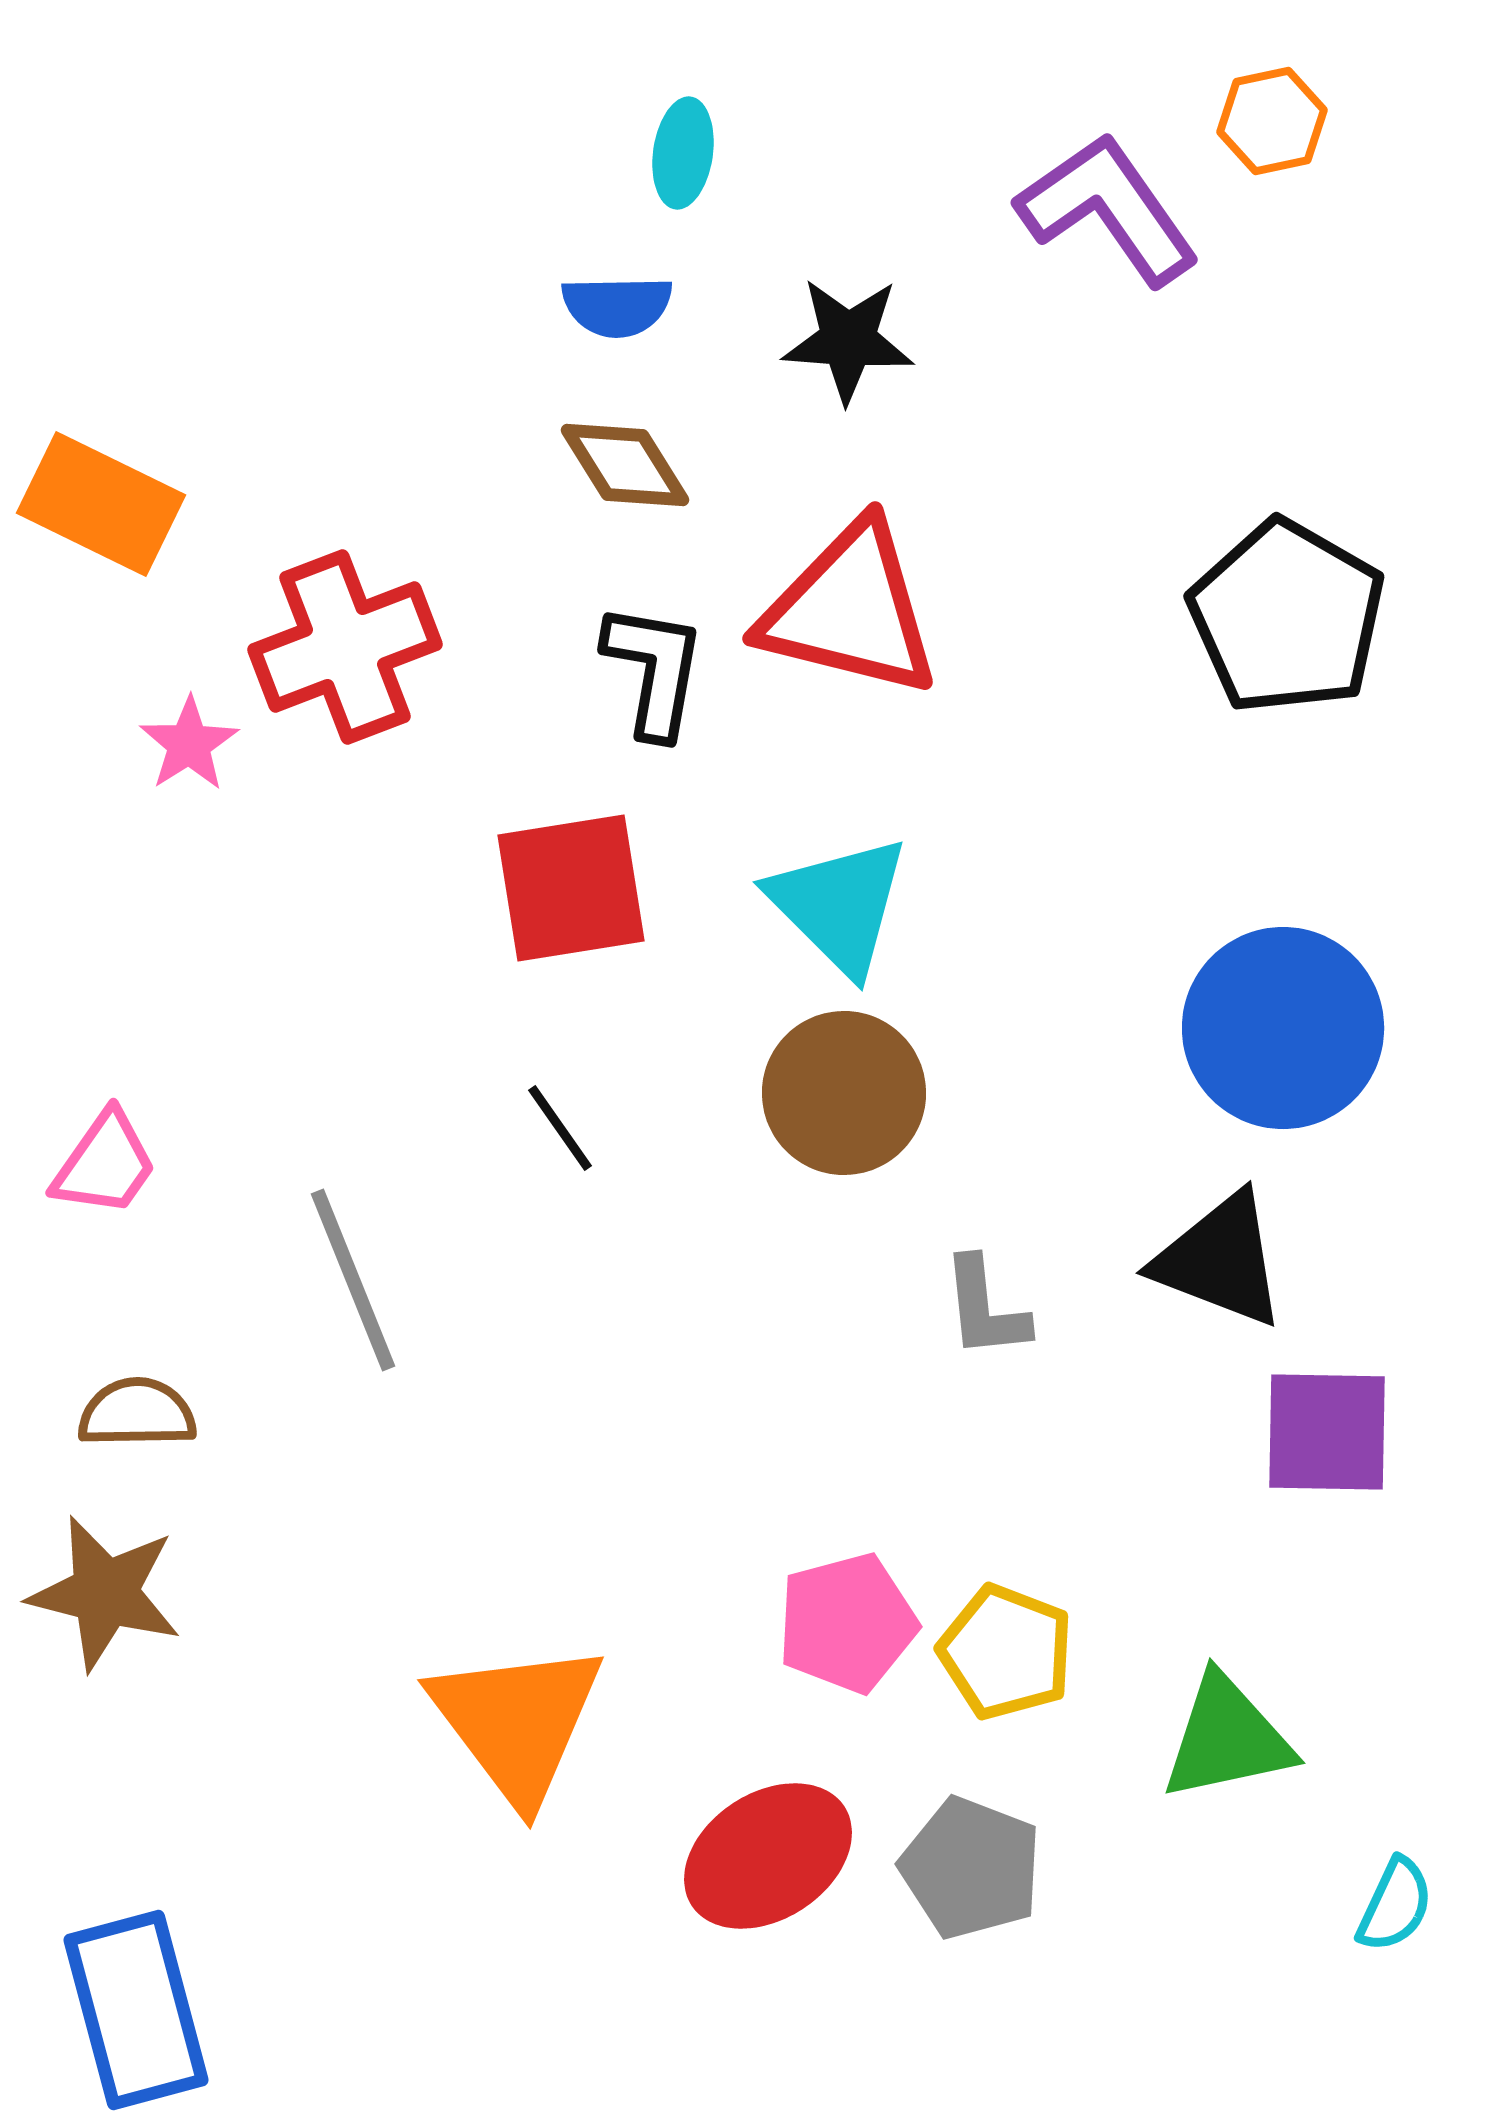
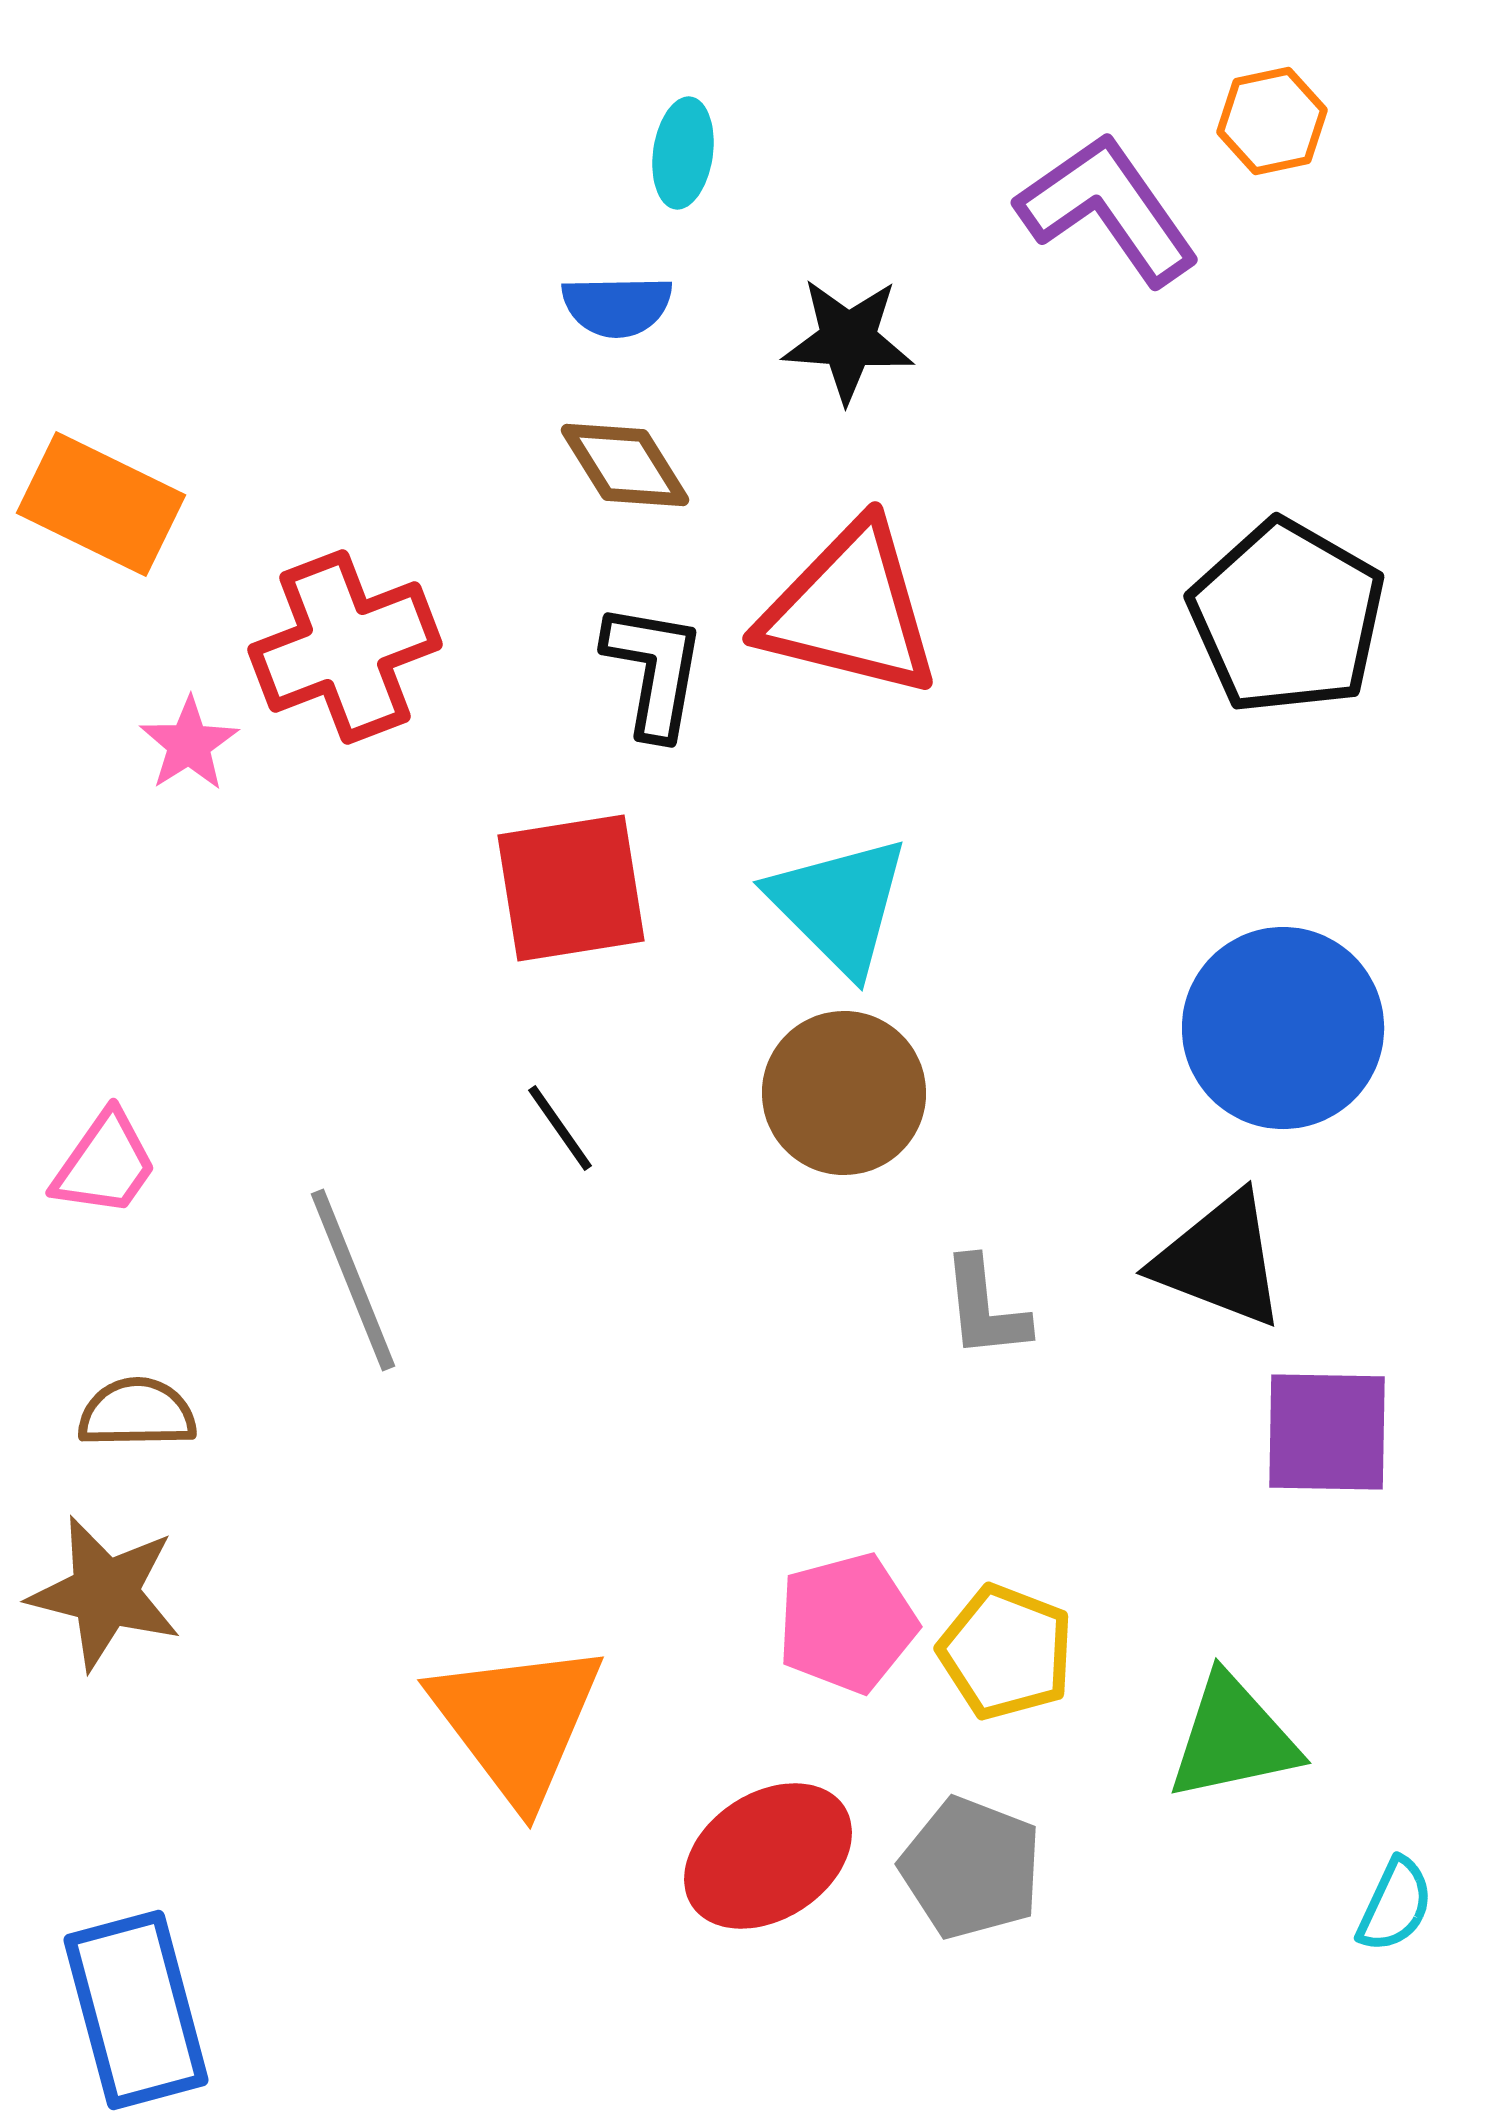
green triangle: moved 6 px right
